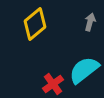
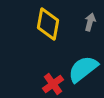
yellow diamond: moved 13 px right; rotated 40 degrees counterclockwise
cyan semicircle: moved 1 px left, 1 px up
